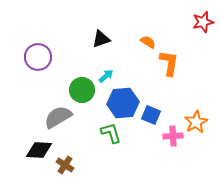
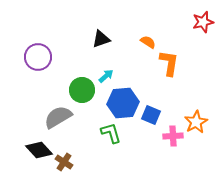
black diamond: rotated 44 degrees clockwise
brown cross: moved 1 px left, 3 px up
